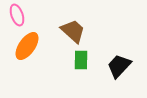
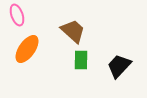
orange ellipse: moved 3 px down
